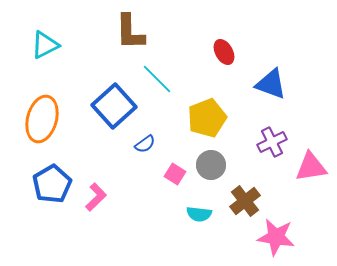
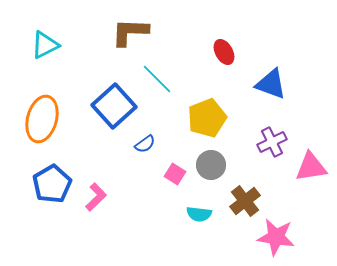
brown L-shape: rotated 93 degrees clockwise
